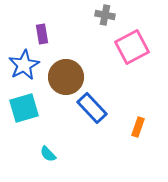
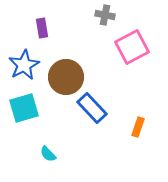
purple rectangle: moved 6 px up
